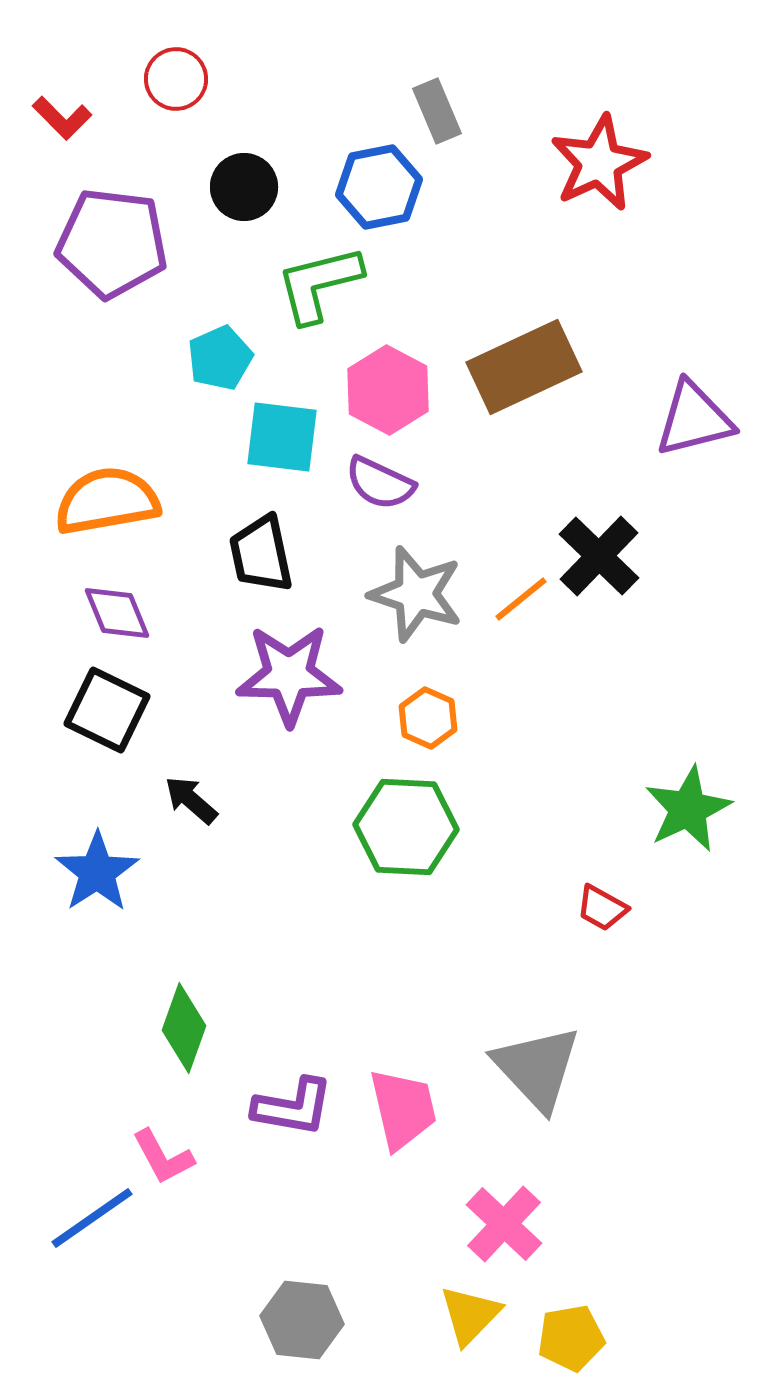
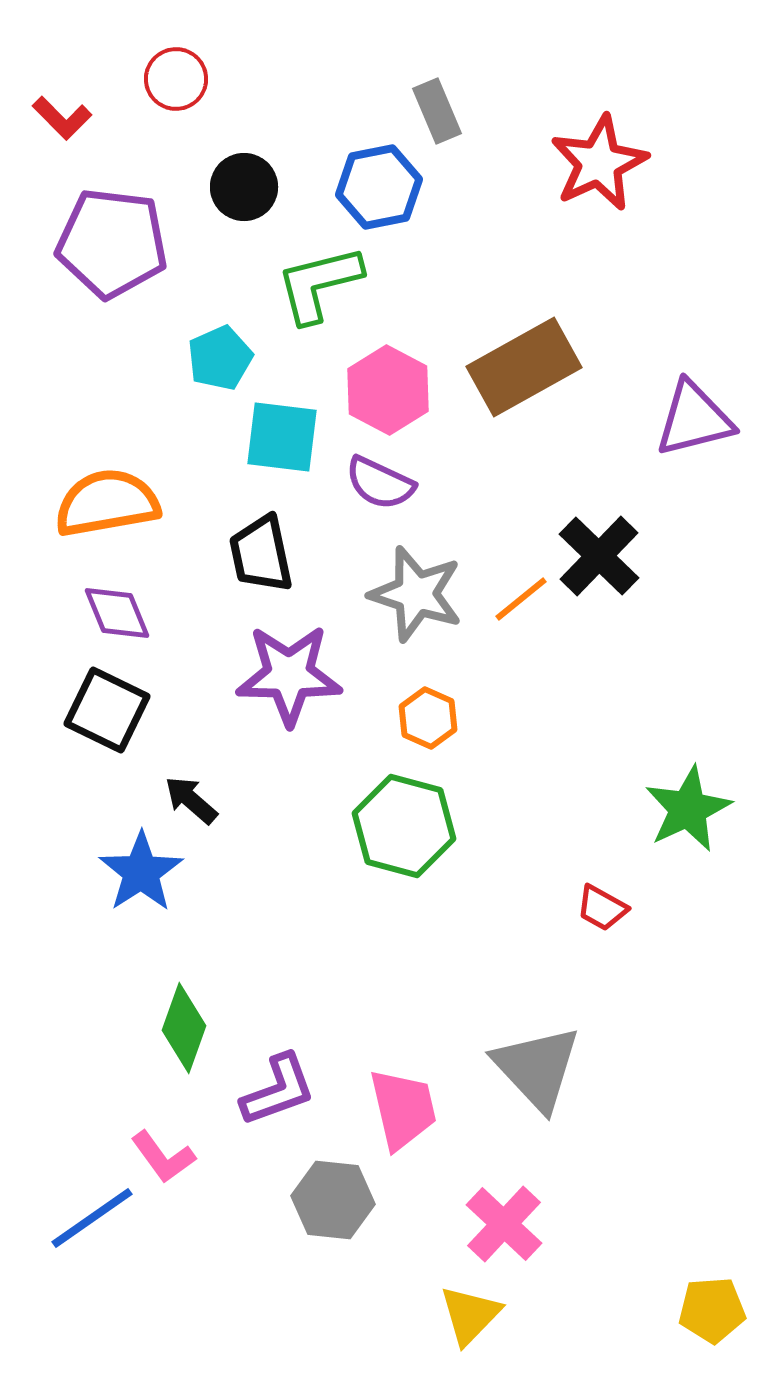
brown rectangle: rotated 4 degrees counterclockwise
orange semicircle: moved 2 px down
green hexagon: moved 2 px left, 1 px up; rotated 12 degrees clockwise
blue star: moved 44 px right
purple L-shape: moved 15 px left, 17 px up; rotated 30 degrees counterclockwise
pink L-shape: rotated 8 degrees counterclockwise
gray hexagon: moved 31 px right, 120 px up
yellow pentagon: moved 141 px right, 28 px up; rotated 6 degrees clockwise
